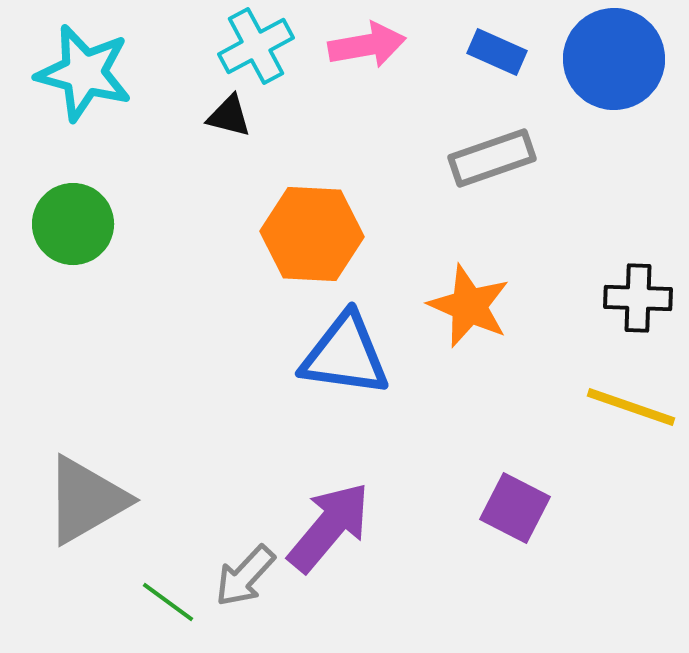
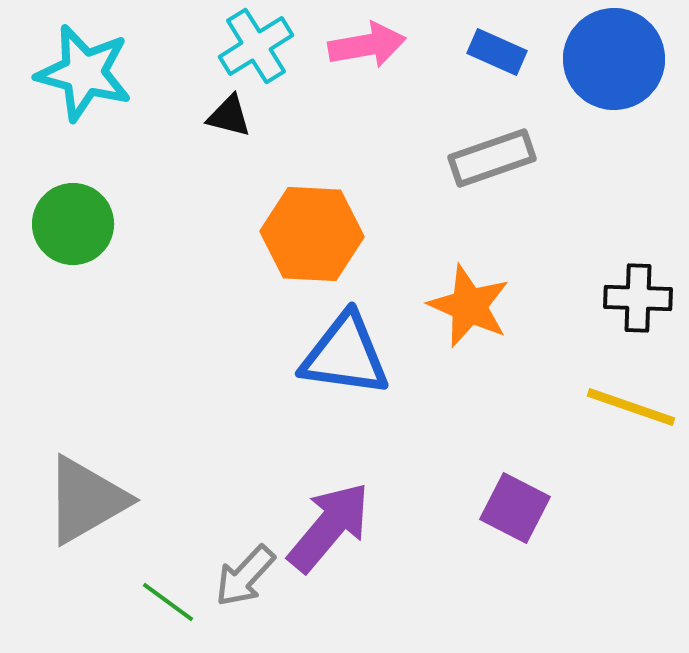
cyan cross: rotated 4 degrees counterclockwise
